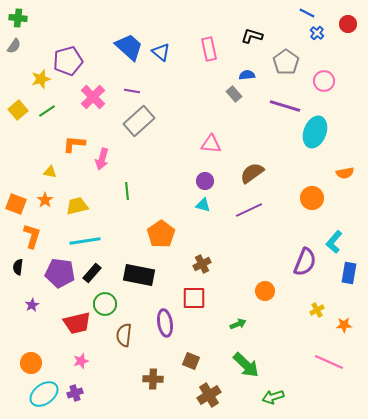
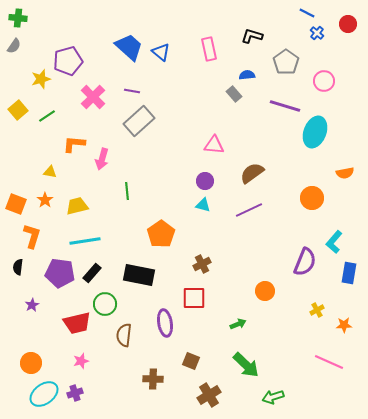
green line at (47, 111): moved 5 px down
pink triangle at (211, 144): moved 3 px right, 1 px down
